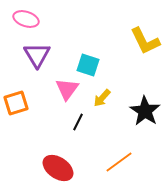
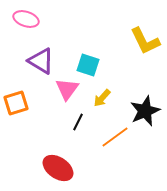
purple triangle: moved 4 px right, 6 px down; rotated 28 degrees counterclockwise
black star: rotated 16 degrees clockwise
orange line: moved 4 px left, 25 px up
